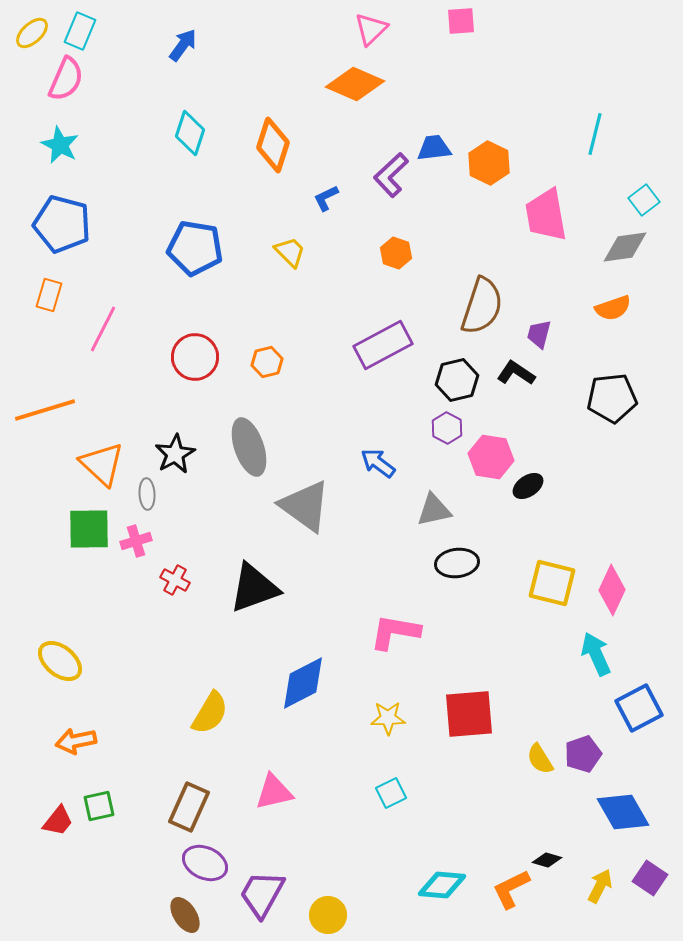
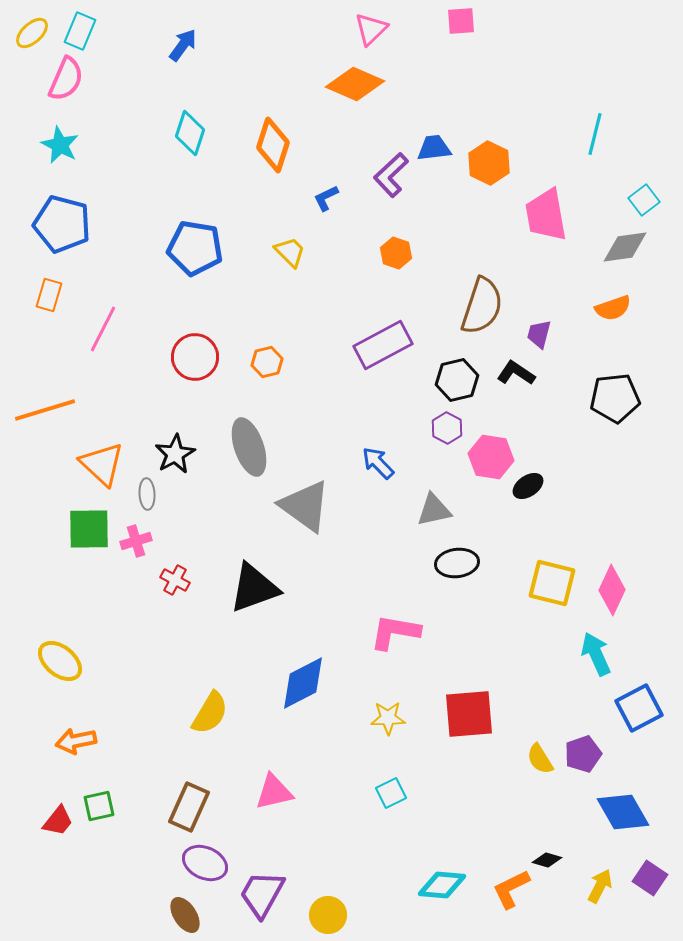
black pentagon at (612, 398): moved 3 px right
blue arrow at (378, 463): rotated 9 degrees clockwise
